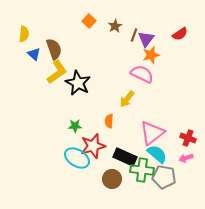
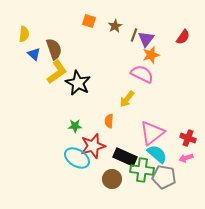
orange square: rotated 24 degrees counterclockwise
red semicircle: moved 3 px right, 3 px down; rotated 21 degrees counterclockwise
